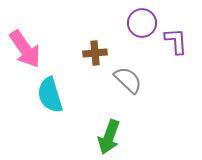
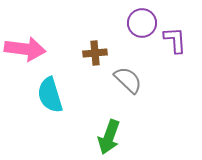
purple L-shape: moved 1 px left, 1 px up
pink arrow: rotated 48 degrees counterclockwise
